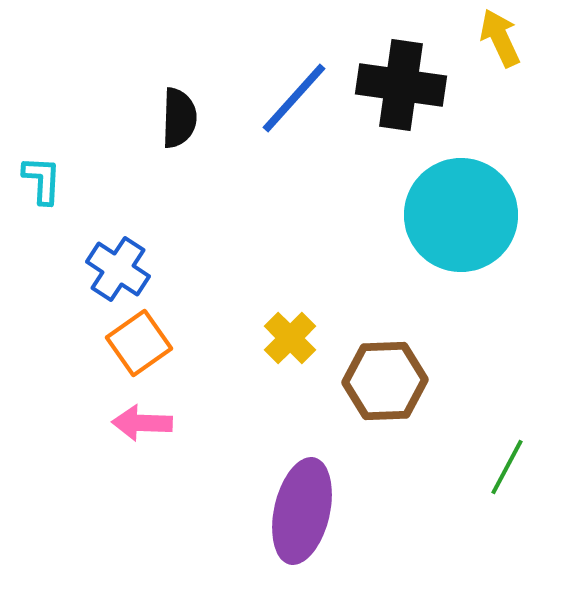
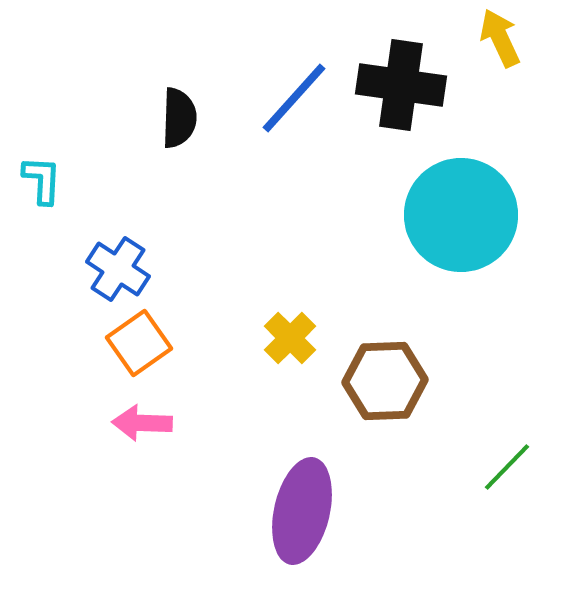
green line: rotated 16 degrees clockwise
